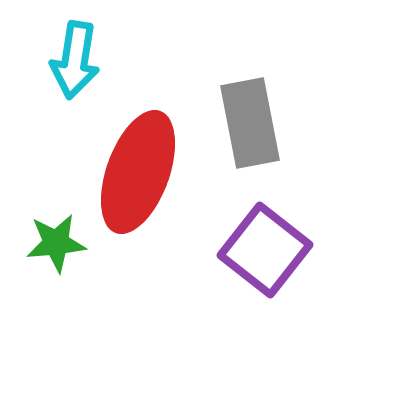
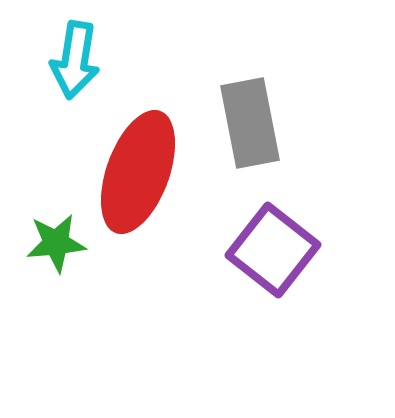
purple square: moved 8 px right
